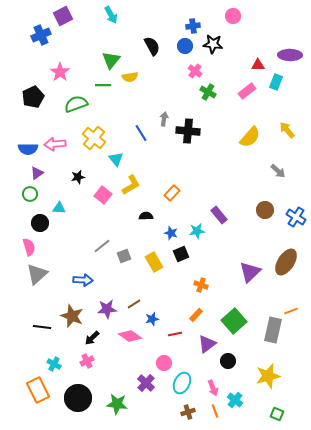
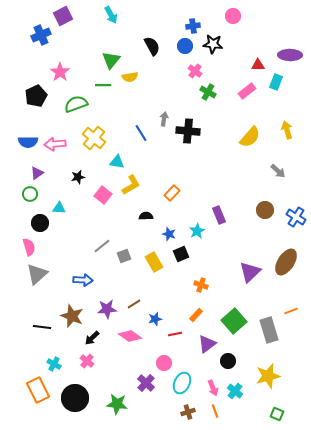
black pentagon at (33, 97): moved 3 px right, 1 px up
yellow arrow at (287, 130): rotated 24 degrees clockwise
blue semicircle at (28, 149): moved 7 px up
cyan triangle at (116, 159): moved 1 px right, 3 px down; rotated 42 degrees counterclockwise
purple rectangle at (219, 215): rotated 18 degrees clockwise
cyan star at (197, 231): rotated 21 degrees counterclockwise
blue star at (171, 233): moved 2 px left, 1 px down
blue star at (152, 319): moved 3 px right
gray rectangle at (273, 330): moved 4 px left; rotated 30 degrees counterclockwise
pink cross at (87, 361): rotated 24 degrees counterclockwise
black circle at (78, 398): moved 3 px left
cyan cross at (235, 400): moved 9 px up
